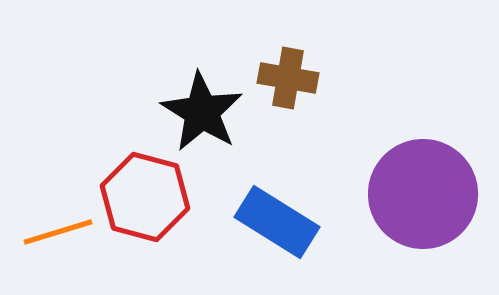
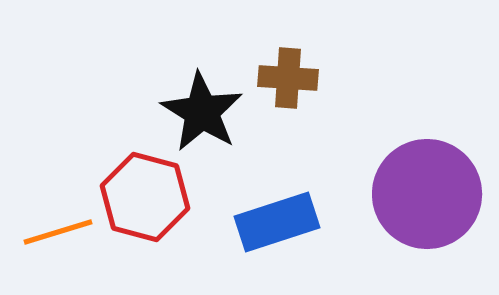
brown cross: rotated 6 degrees counterclockwise
purple circle: moved 4 px right
blue rectangle: rotated 50 degrees counterclockwise
